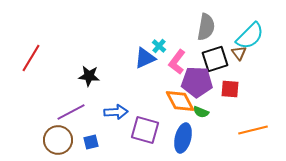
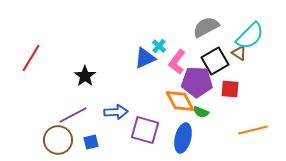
gray semicircle: rotated 128 degrees counterclockwise
brown triangle: rotated 21 degrees counterclockwise
black square: moved 2 px down; rotated 12 degrees counterclockwise
black star: moved 4 px left; rotated 30 degrees clockwise
purple line: moved 2 px right, 3 px down
